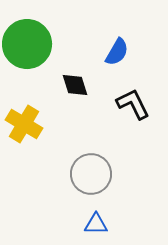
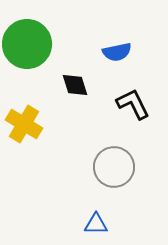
blue semicircle: rotated 48 degrees clockwise
gray circle: moved 23 px right, 7 px up
